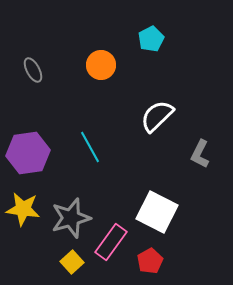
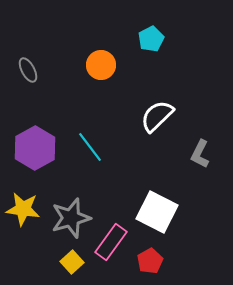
gray ellipse: moved 5 px left
cyan line: rotated 8 degrees counterclockwise
purple hexagon: moved 7 px right, 5 px up; rotated 21 degrees counterclockwise
